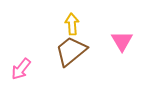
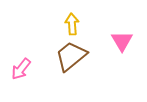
brown trapezoid: moved 5 px down
